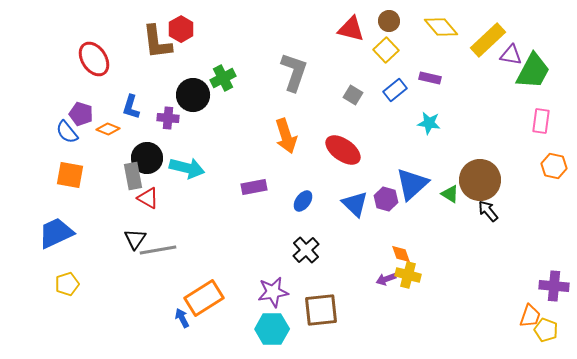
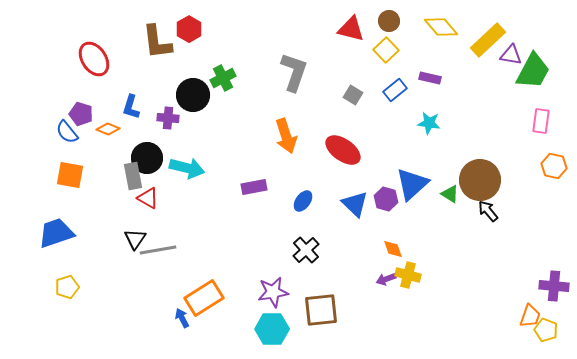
red hexagon at (181, 29): moved 8 px right
blue trapezoid at (56, 233): rotated 6 degrees clockwise
orange diamond at (401, 254): moved 8 px left, 5 px up
yellow pentagon at (67, 284): moved 3 px down
